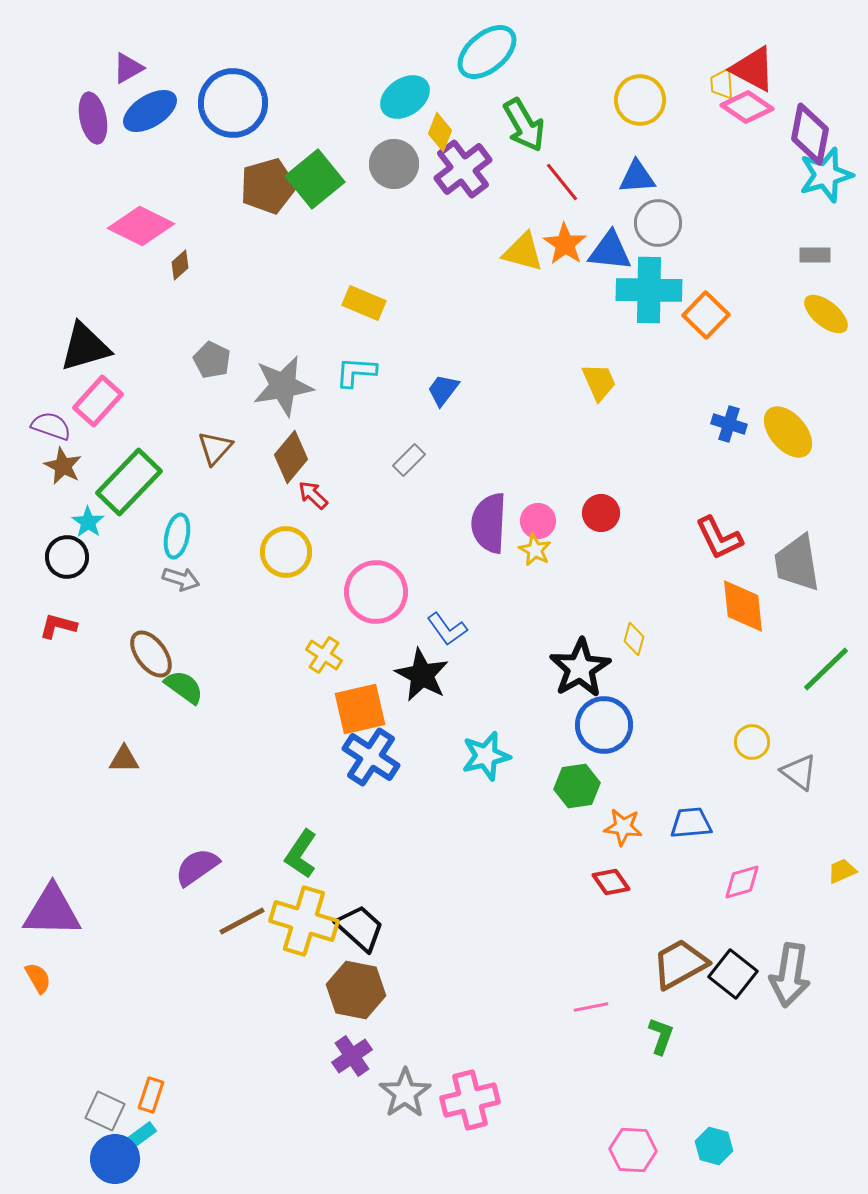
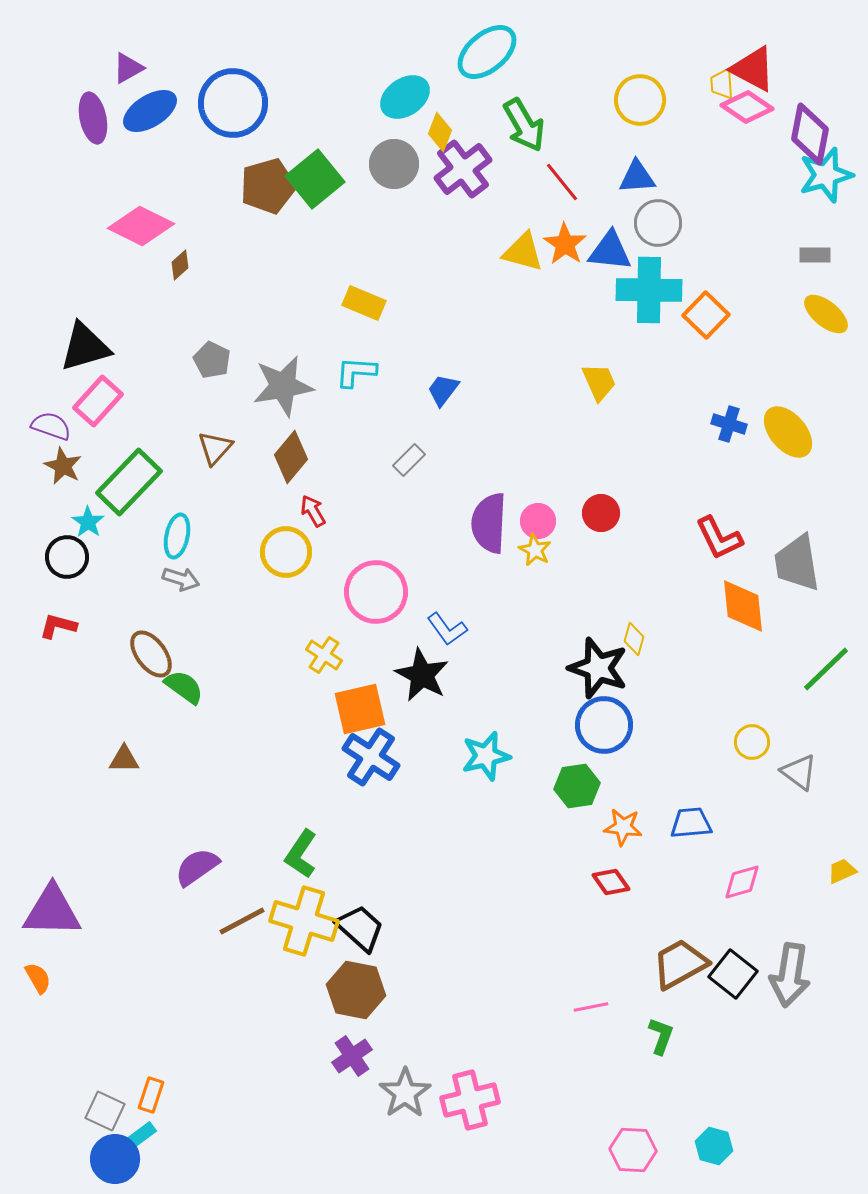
red arrow at (313, 495): moved 16 px down; rotated 16 degrees clockwise
black star at (580, 668): moved 18 px right; rotated 22 degrees counterclockwise
